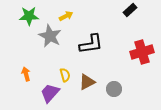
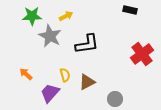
black rectangle: rotated 56 degrees clockwise
green star: moved 3 px right
black L-shape: moved 4 px left
red cross: moved 2 px down; rotated 20 degrees counterclockwise
orange arrow: rotated 32 degrees counterclockwise
gray circle: moved 1 px right, 10 px down
